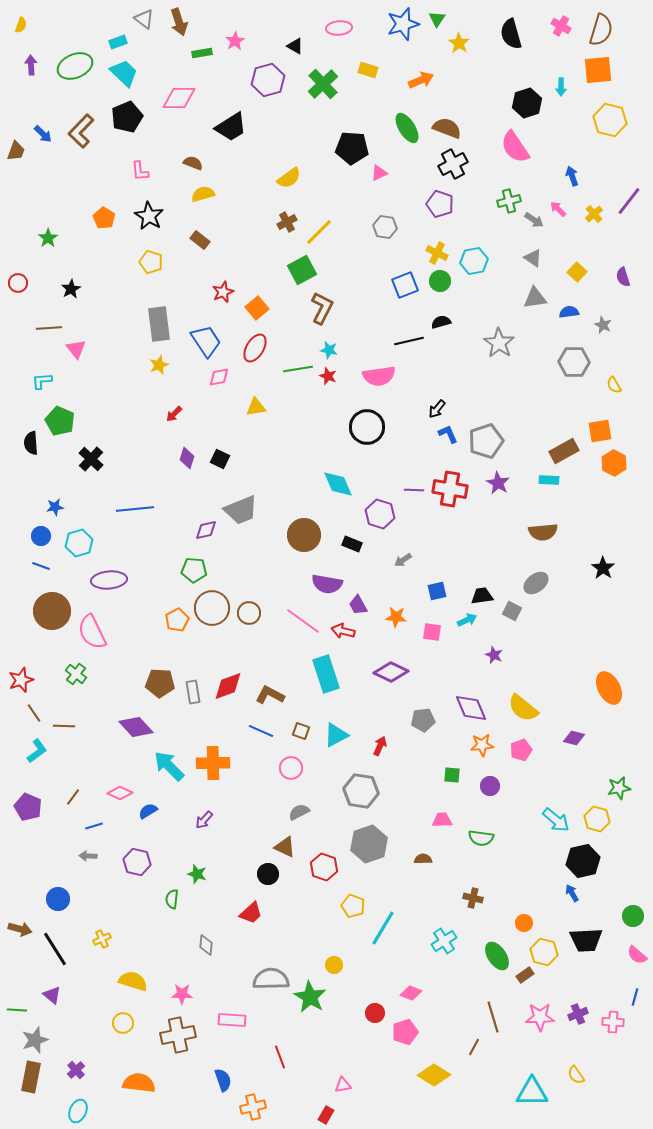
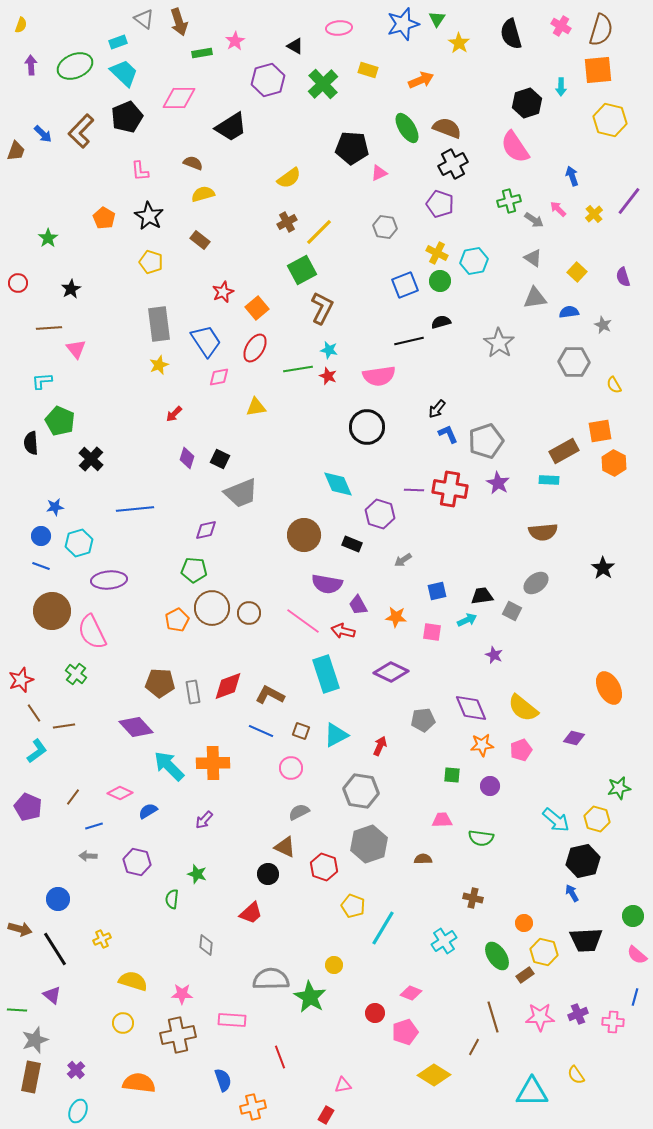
gray trapezoid at (241, 510): moved 17 px up
brown line at (64, 726): rotated 10 degrees counterclockwise
